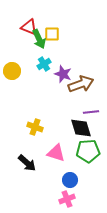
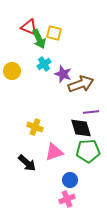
yellow square: moved 2 px right, 1 px up; rotated 14 degrees clockwise
pink triangle: moved 2 px left, 1 px up; rotated 36 degrees counterclockwise
